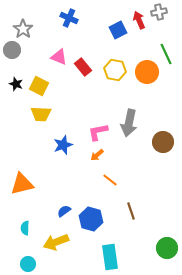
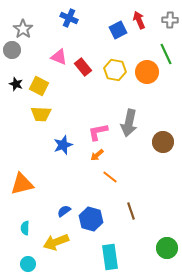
gray cross: moved 11 px right, 8 px down; rotated 14 degrees clockwise
orange line: moved 3 px up
